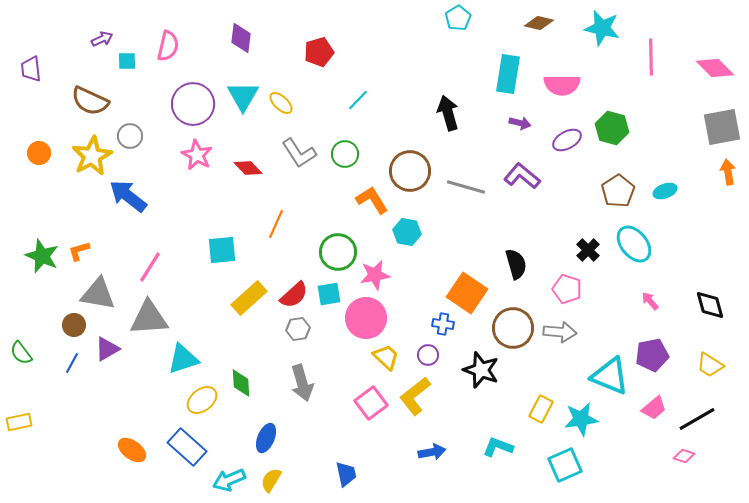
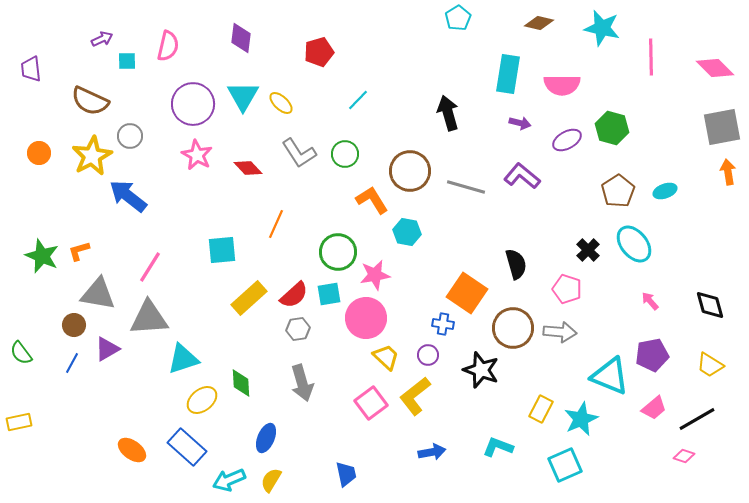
cyan star at (581, 419): rotated 16 degrees counterclockwise
